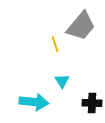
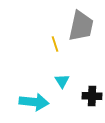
gray trapezoid: rotated 28 degrees counterclockwise
black cross: moved 7 px up
